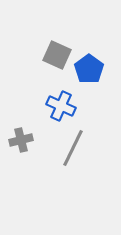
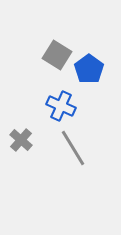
gray square: rotated 8 degrees clockwise
gray cross: rotated 35 degrees counterclockwise
gray line: rotated 57 degrees counterclockwise
